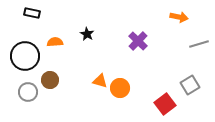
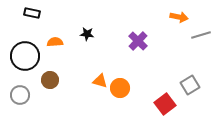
black star: rotated 24 degrees counterclockwise
gray line: moved 2 px right, 9 px up
gray circle: moved 8 px left, 3 px down
